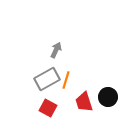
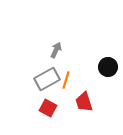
black circle: moved 30 px up
